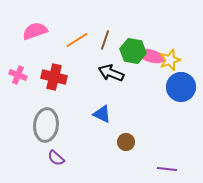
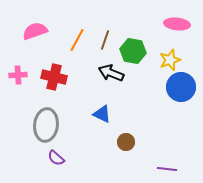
orange line: rotated 30 degrees counterclockwise
pink ellipse: moved 26 px right, 32 px up; rotated 10 degrees counterclockwise
pink cross: rotated 24 degrees counterclockwise
